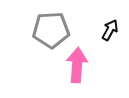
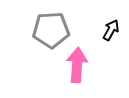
black arrow: moved 1 px right
